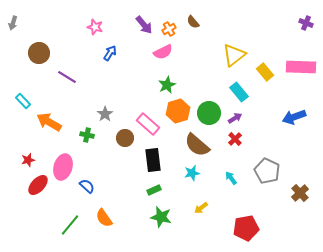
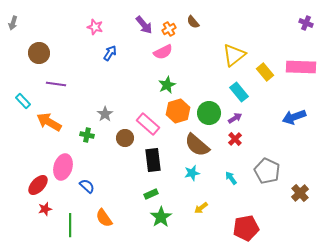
purple line at (67, 77): moved 11 px left, 7 px down; rotated 24 degrees counterclockwise
red star at (28, 160): moved 17 px right, 49 px down
green rectangle at (154, 190): moved 3 px left, 4 px down
green star at (161, 217): rotated 25 degrees clockwise
green line at (70, 225): rotated 40 degrees counterclockwise
